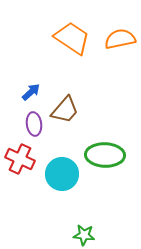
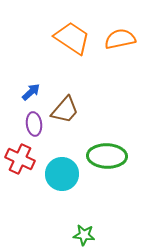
green ellipse: moved 2 px right, 1 px down
